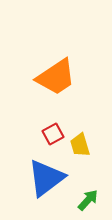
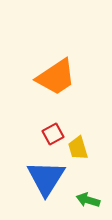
yellow trapezoid: moved 2 px left, 3 px down
blue triangle: rotated 21 degrees counterclockwise
green arrow: rotated 115 degrees counterclockwise
